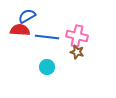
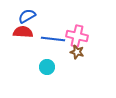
red semicircle: moved 3 px right, 2 px down
blue line: moved 6 px right, 2 px down
